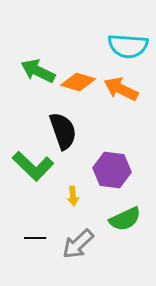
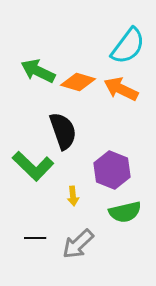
cyan semicircle: rotated 57 degrees counterclockwise
purple hexagon: rotated 15 degrees clockwise
green semicircle: moved 7 px up; rotated 12 degrees clockwise
